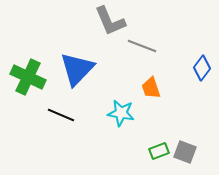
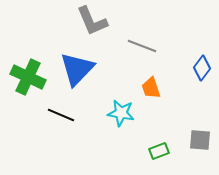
gray L-shape: moved 18 px left
gray square: moved 15 px right, 12 px up; rotated 15 degrees counterclockwise
